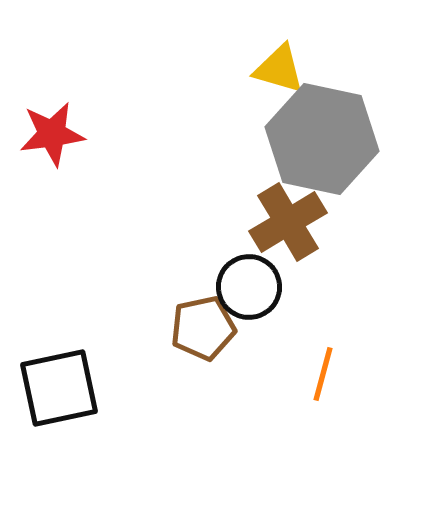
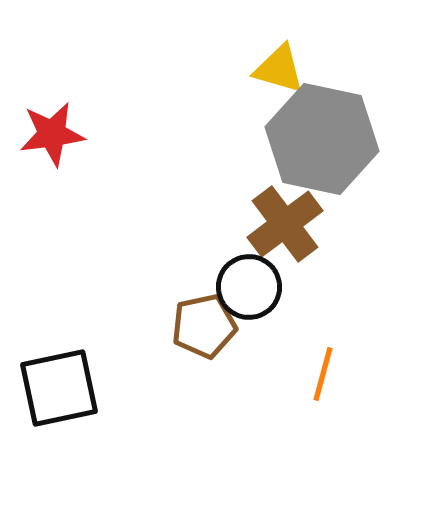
brown cross: moved 3 px left, 2 px down; rotated 6 degrees counterclockwise
brown pentagon: moved 1 px right, 2 px up
